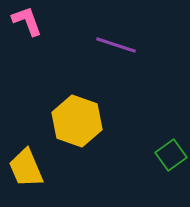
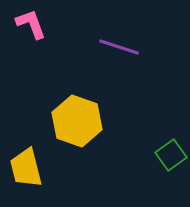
pink L-shape: moved 4 px right, 3 px down
purple line: moved 3 px right, 2 px down
yellow trapezoid: rotated 9 degrees clockwise
